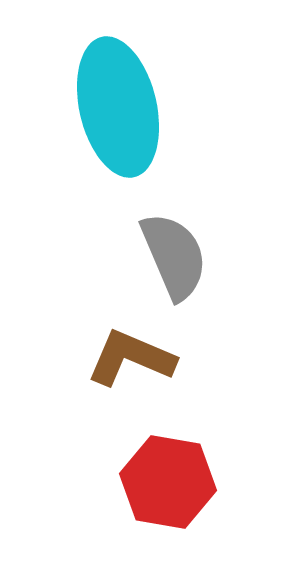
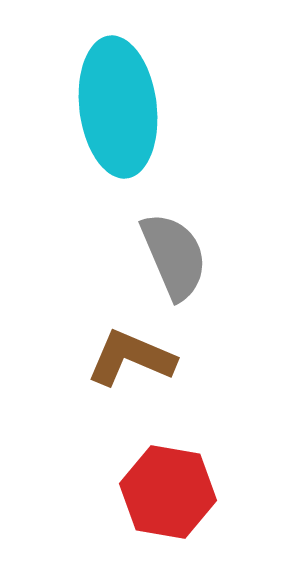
cyan ellipse: rotated 6 degrees clockwise
red hexagon: moved 10 px down
